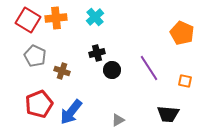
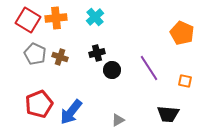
gray pentagon: moved 2 px up
brown cross: moved 2 px left, 14 px up
